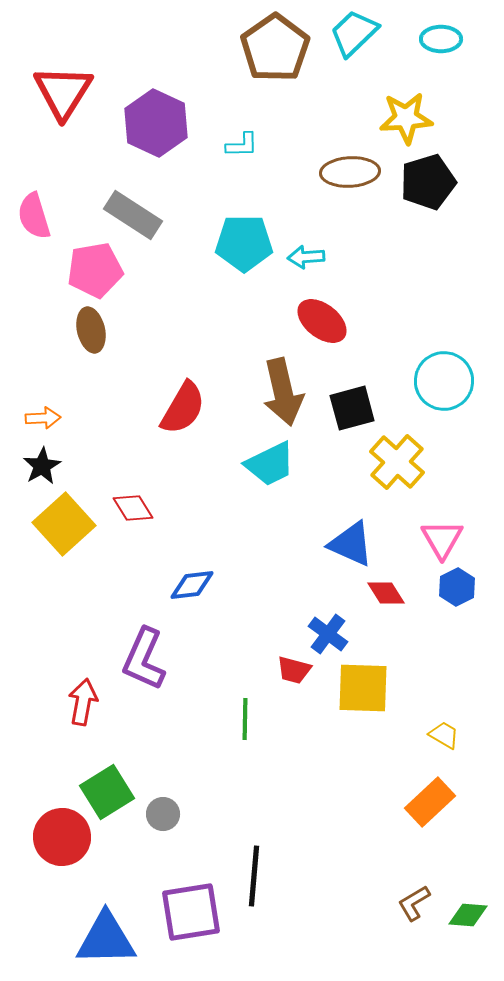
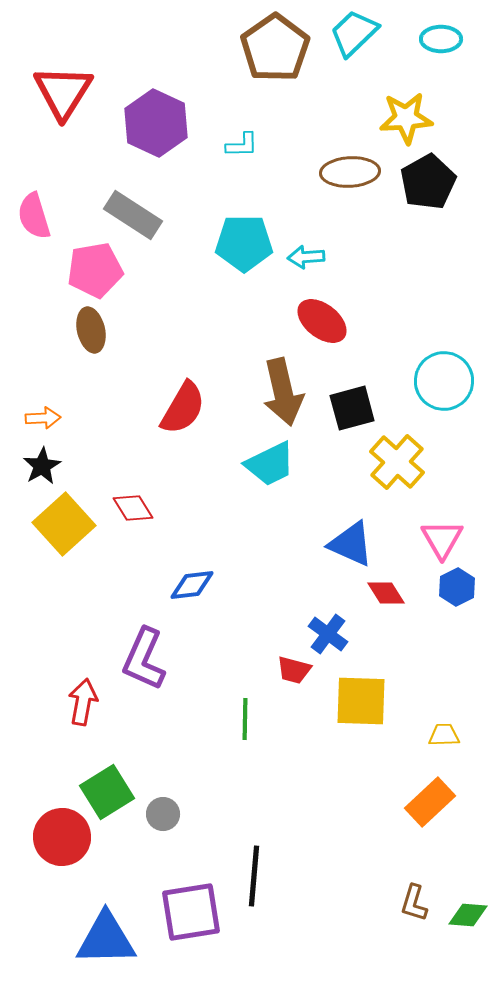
black pentagon at (428, 182): rotated 12 degrees counterclockwise
yellow square at (363, 688): moved 2 px left, 13 px down
yellow trapezoid at (444, 735): rotated 32 degrees counterclockwise
brown L-shape at (414, 903): rotated 42 degrees counterclockwise
